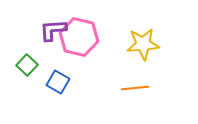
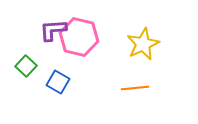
yellow star: rotated 20 degrees counterclockwise
green square: moved 1 px left, 1 px down
